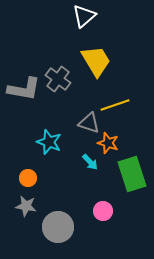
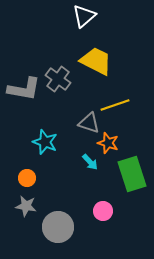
yellow trapezoid: rotated 32 degrees counterclockwise
cyan star: moved 4 px left
orange circle: moved 1 px left
